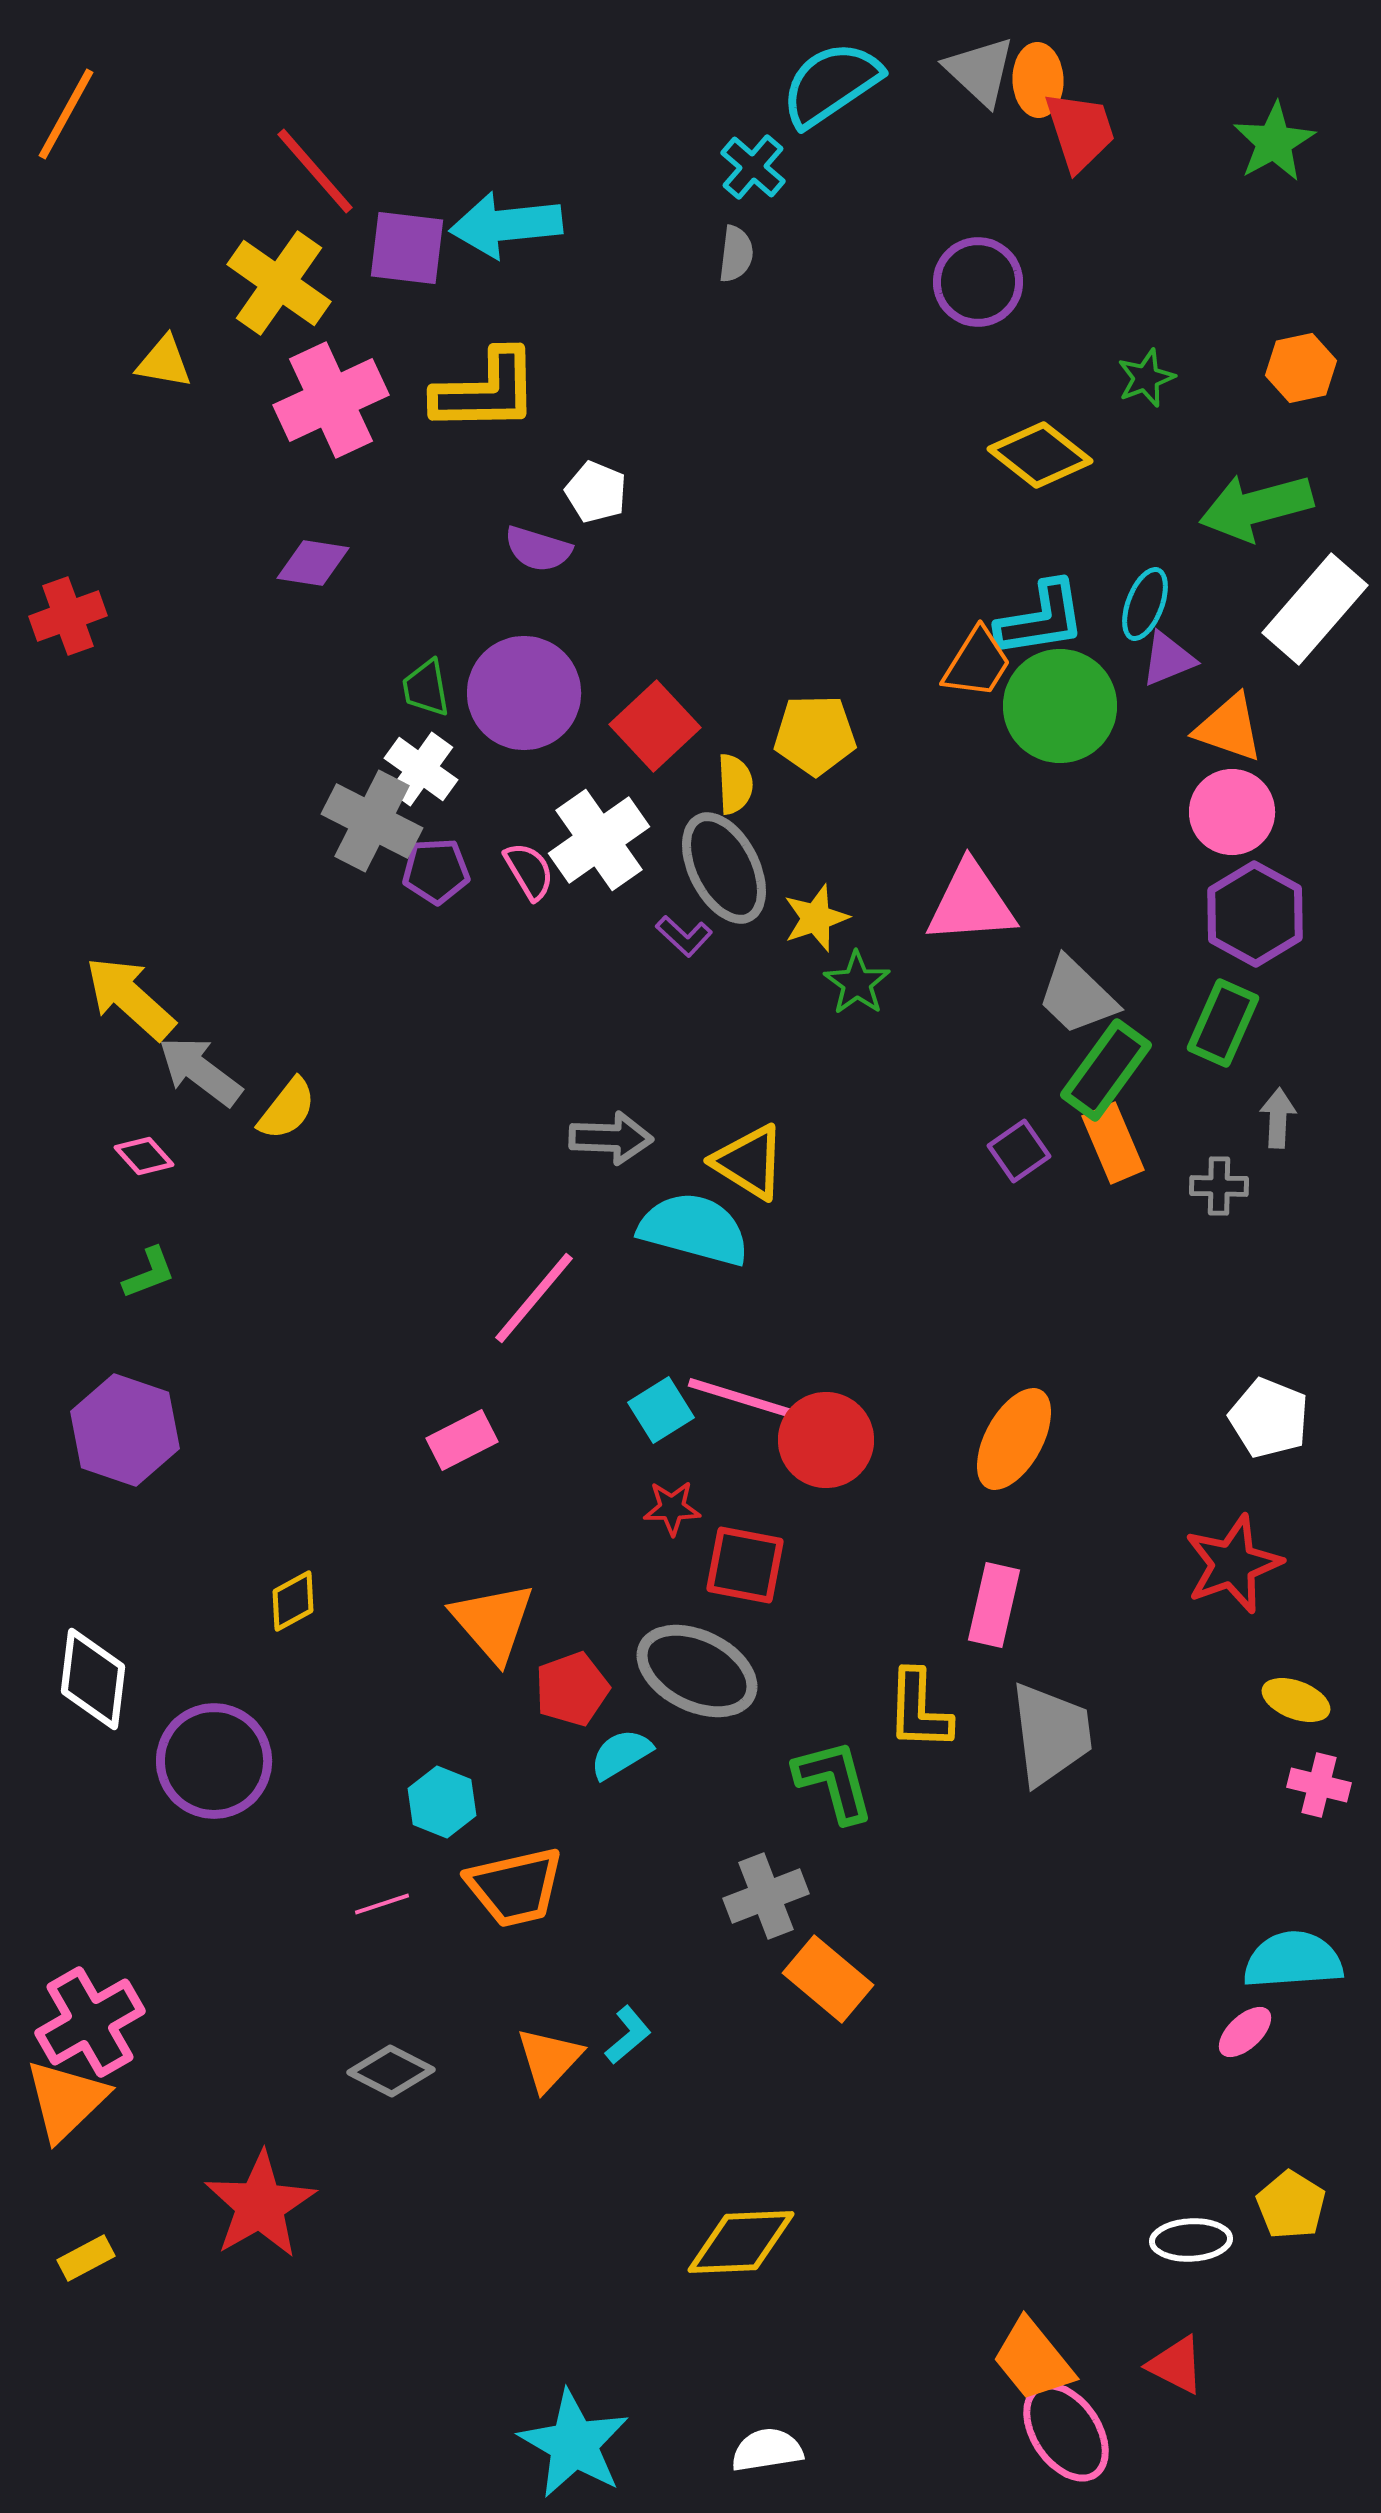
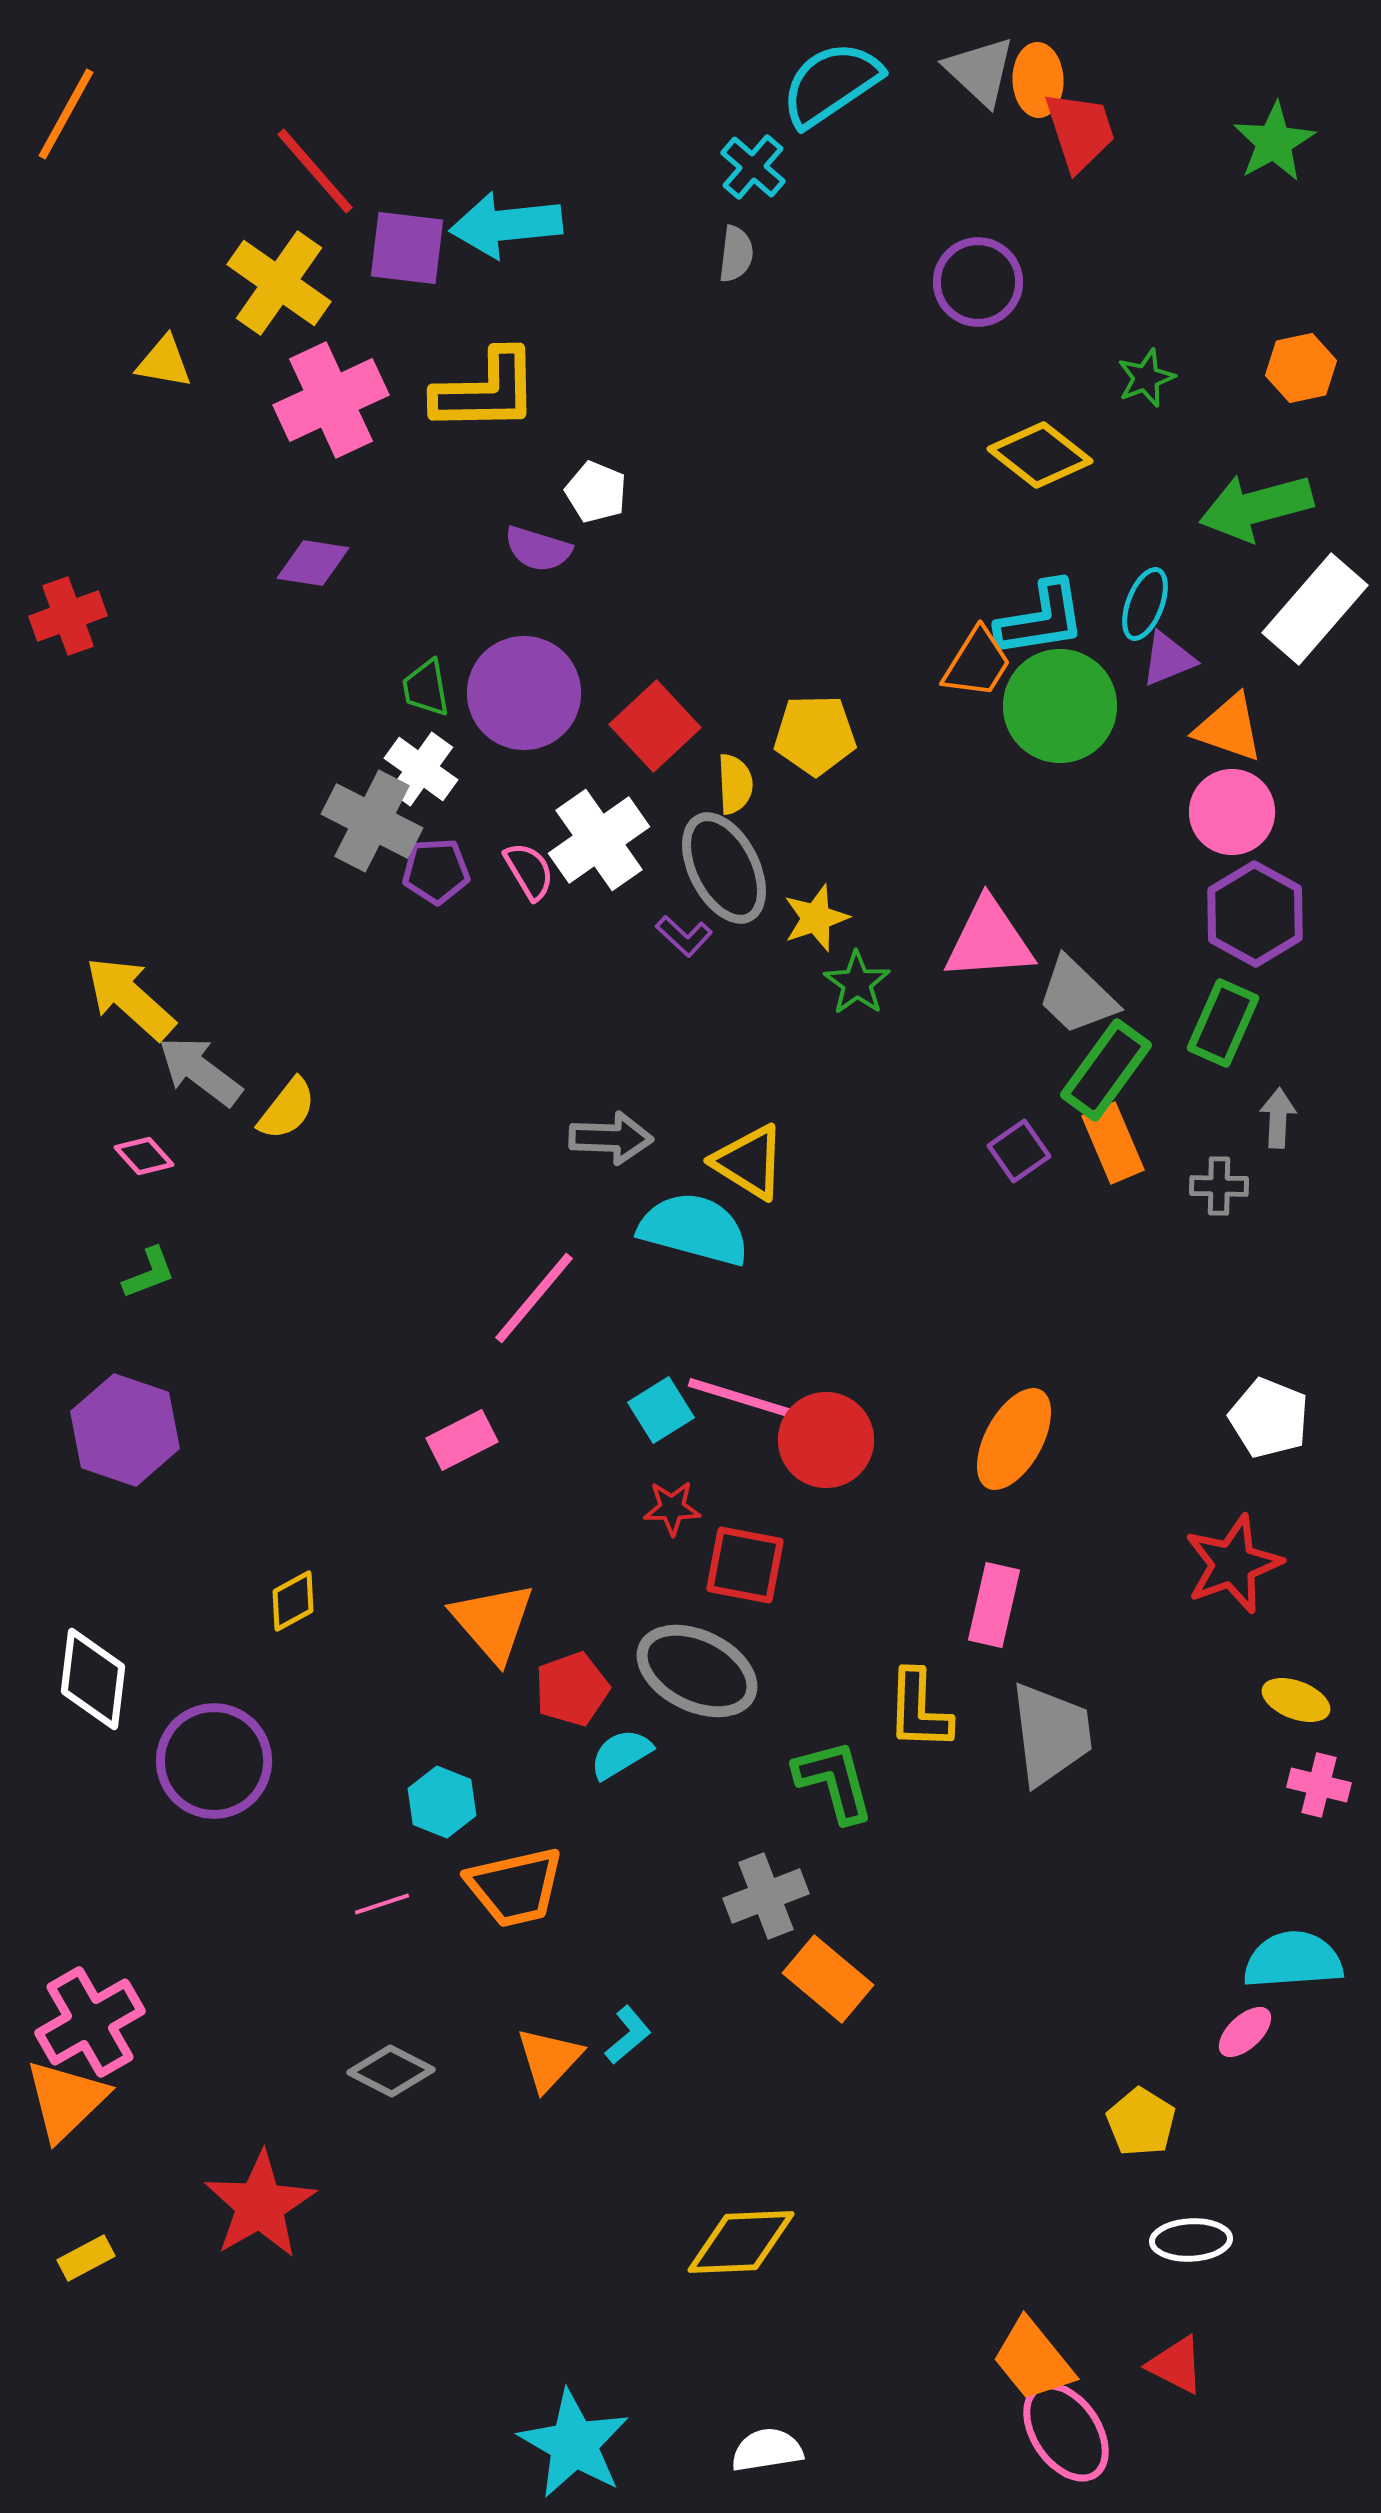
pink triangle at (971, 903): moved 18 px right, 37 px down
yellow pentagon at (1291, 2205): moved 150 px left, 83 px up
